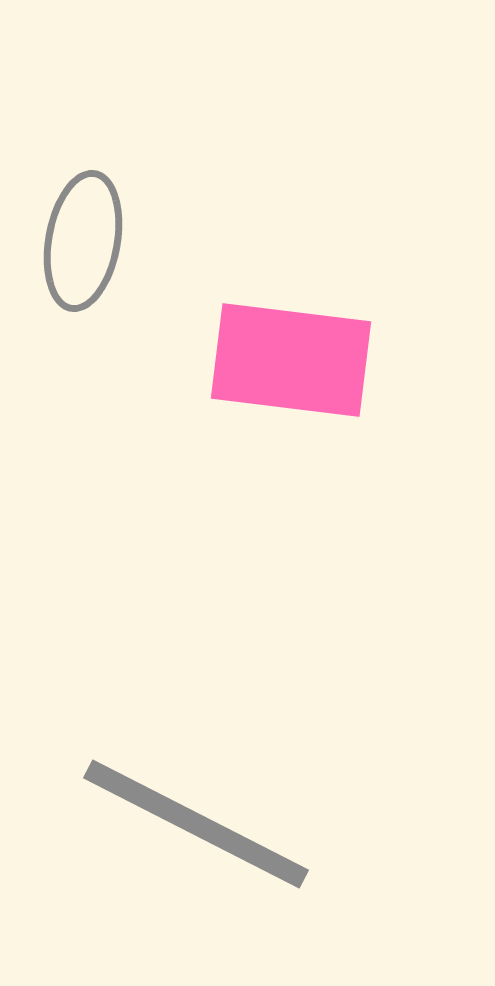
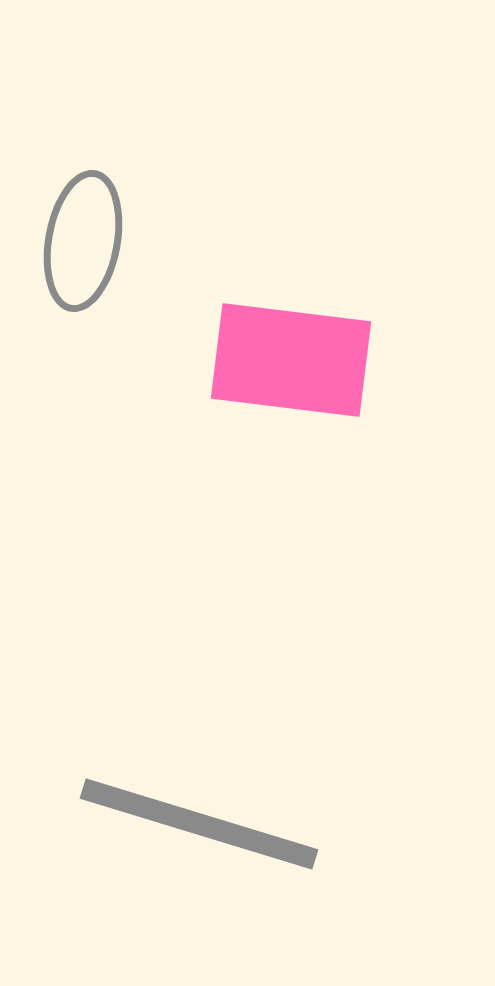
gray line: moved 3 px right; rotated 10 degrees counterclockwise
